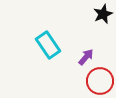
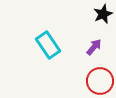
purple arrow: moved 8 px right, 10 px up
